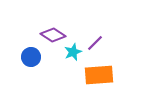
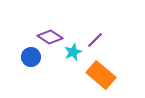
purple diamond: moved 3 px left, 2 px down
purple line: moved 3 px up
orange rectangle: moved 2 px right; rotated 44 degrees clockwise
